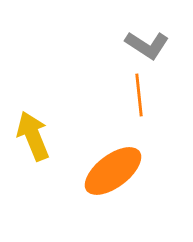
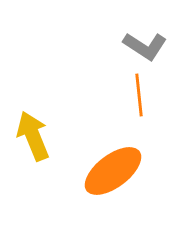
gray L-shape: moved 2 px left, 1 px down
